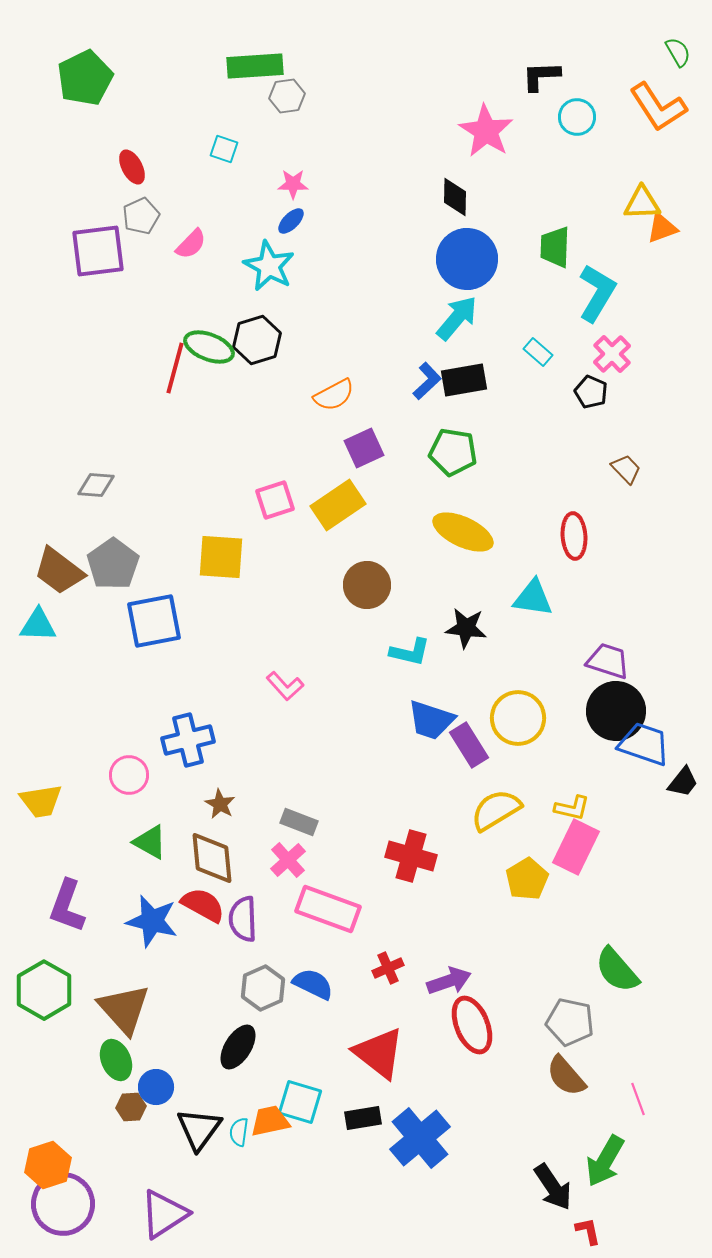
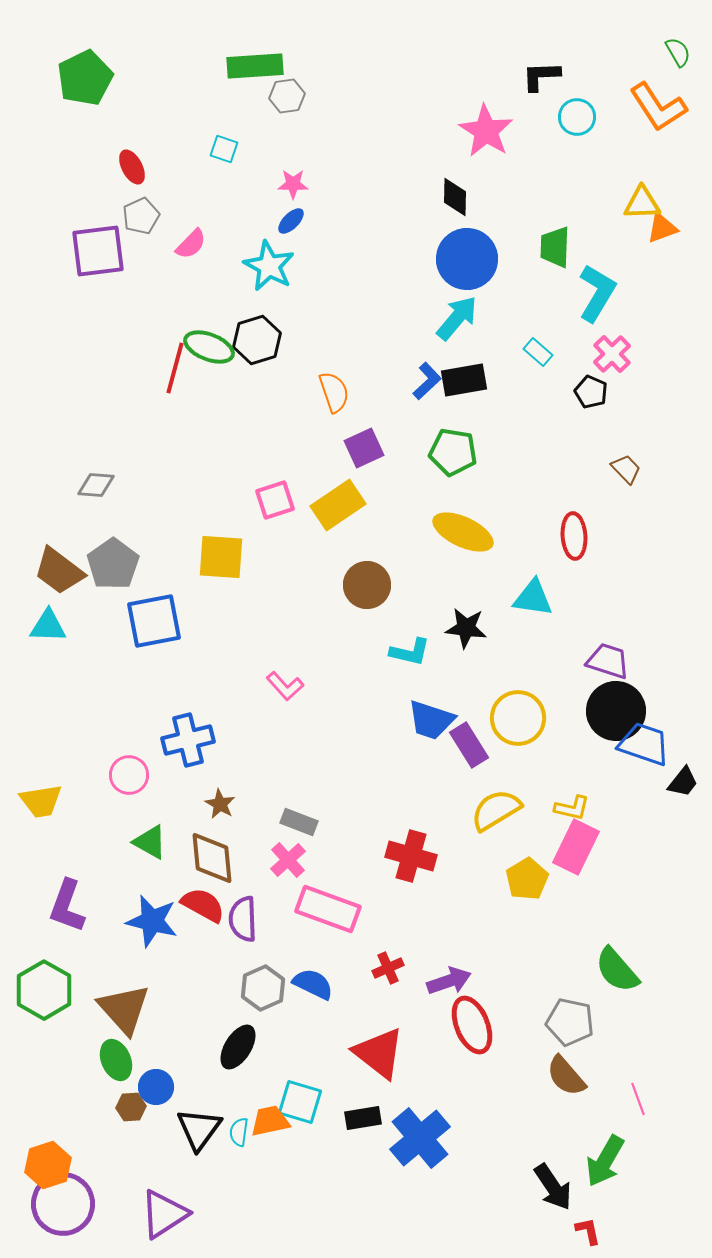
orange semicircle at (334, 395): moved 3 px up; rotated 81 degrees counterclockwise
cyan triangle at (38, 625): moved 10 px right, 1 px down
